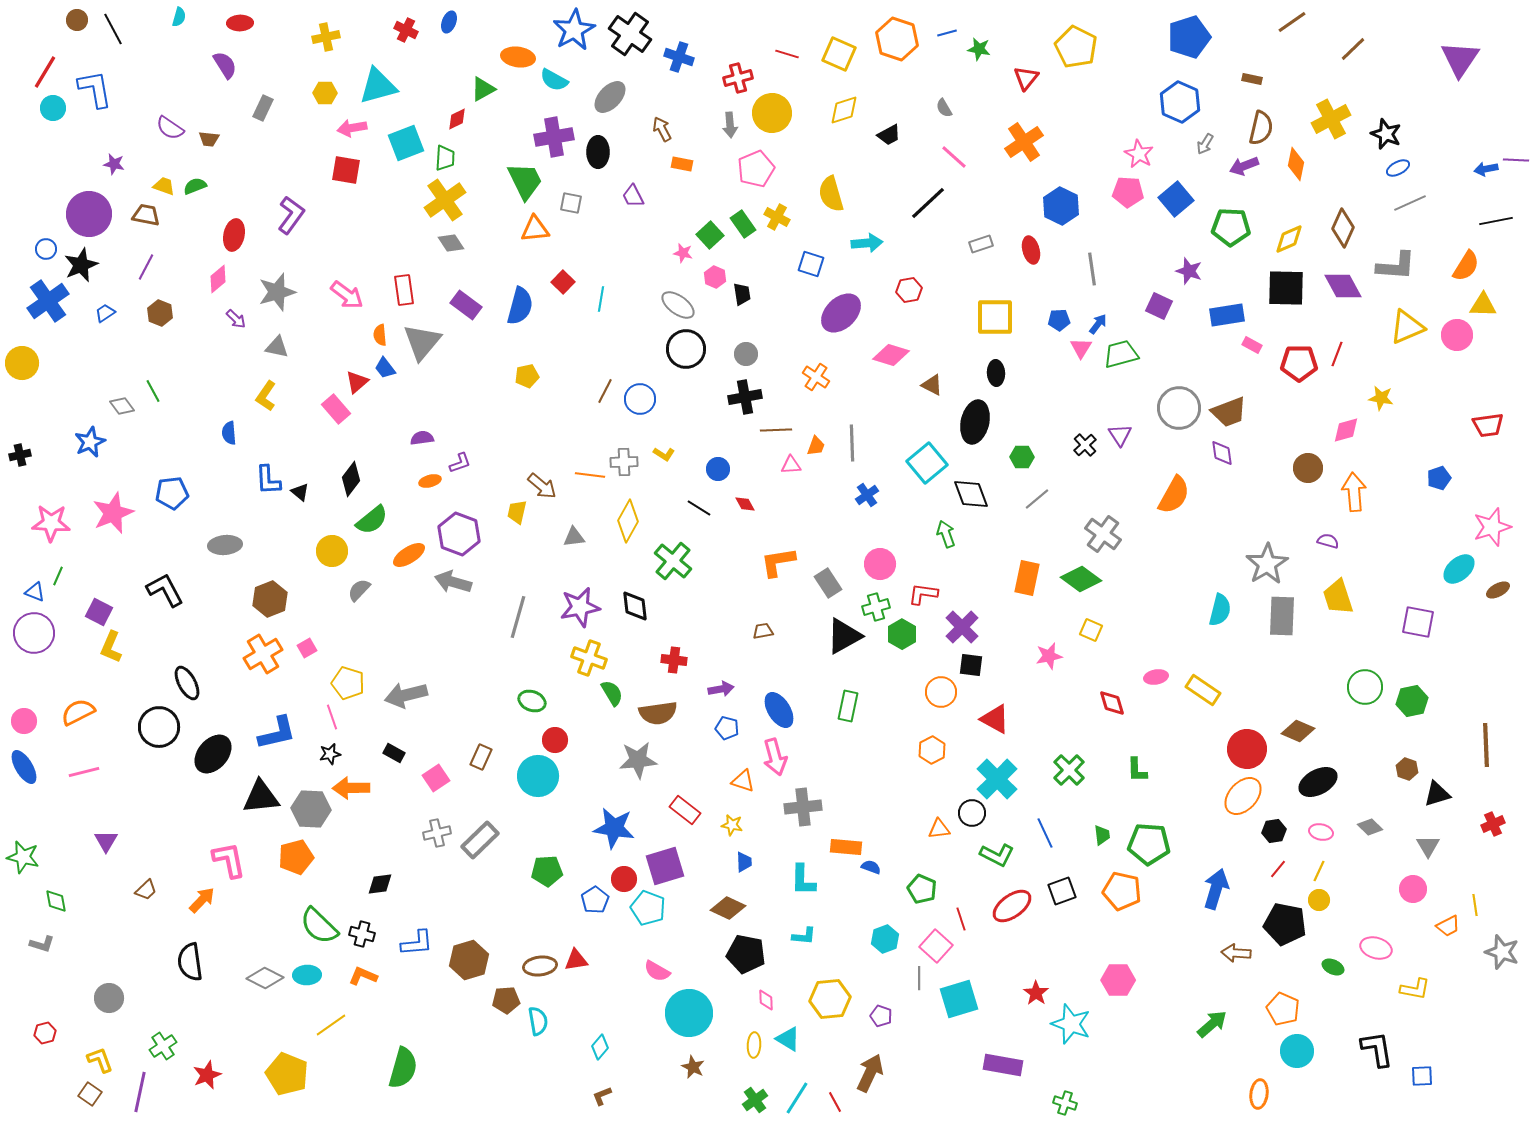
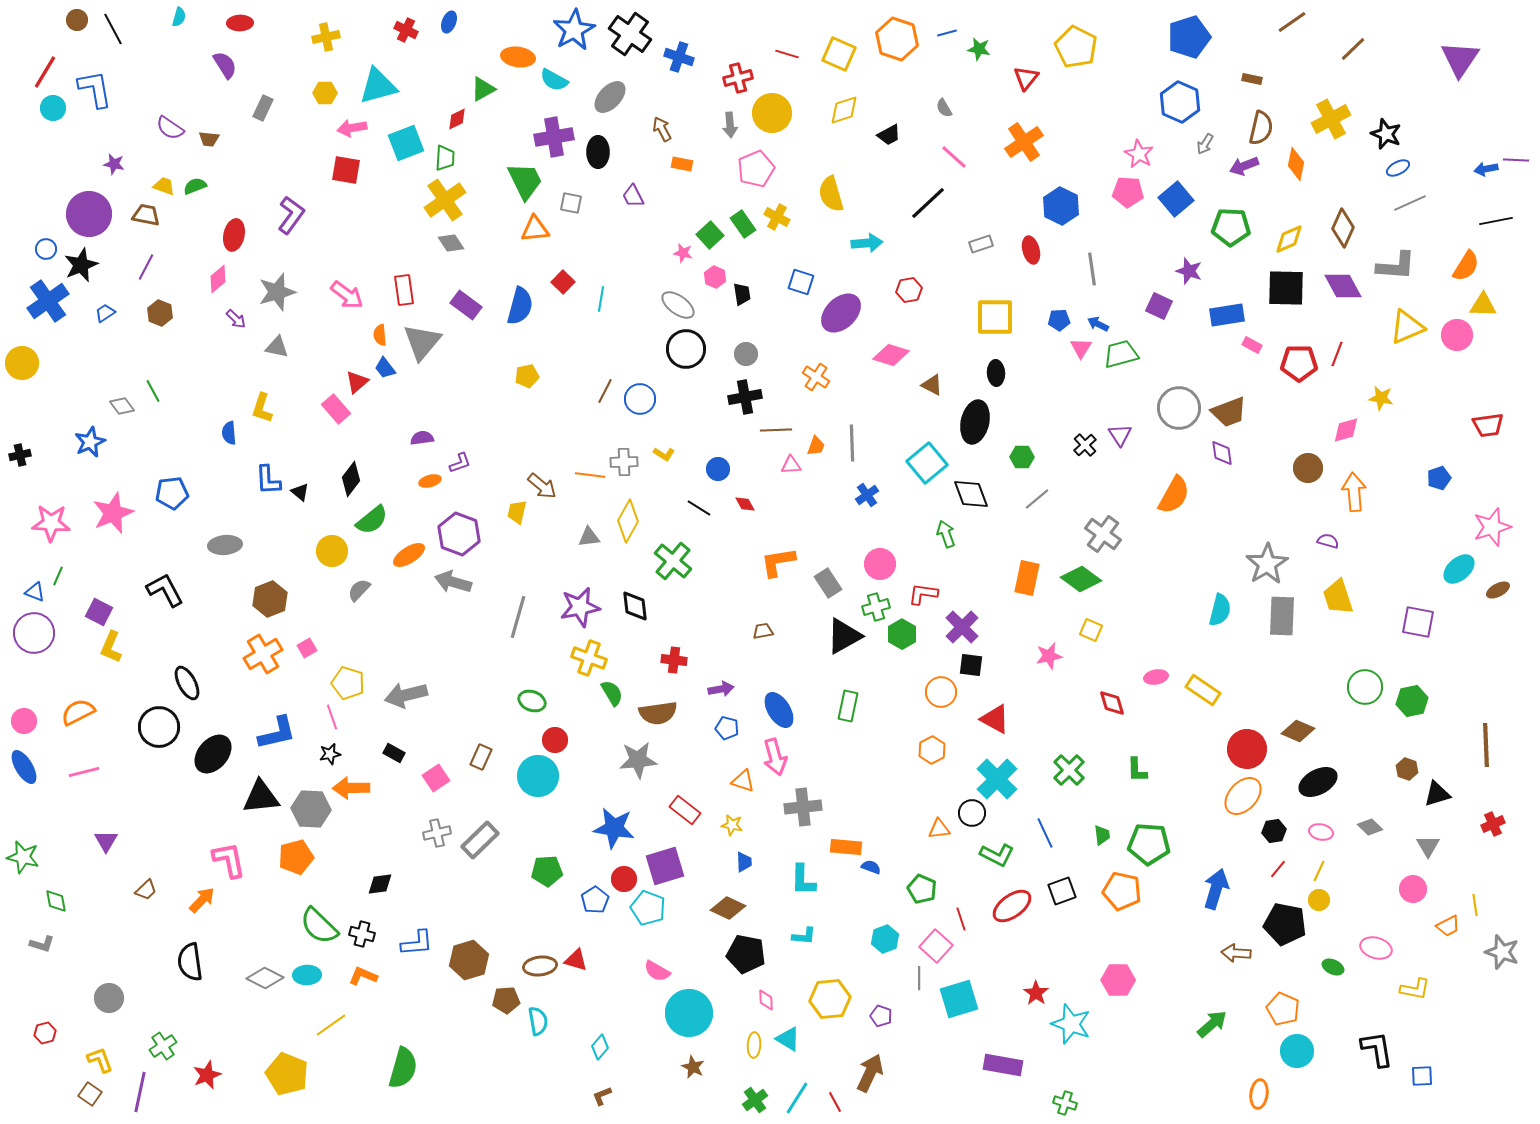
blue square at (811, 264): moved 10 px left, 18 px down
blue arrow at (1098, 324): rotated 100 degrees counterclockwise
yellow L-shape at (266, 396): moved 4 px left, 12 px down; rotated 16 degrees counterclockwise
gray triangle at (574, 537): moved 15 px right
red triangle at (576, 960): rotated 25 degrees clockwise
